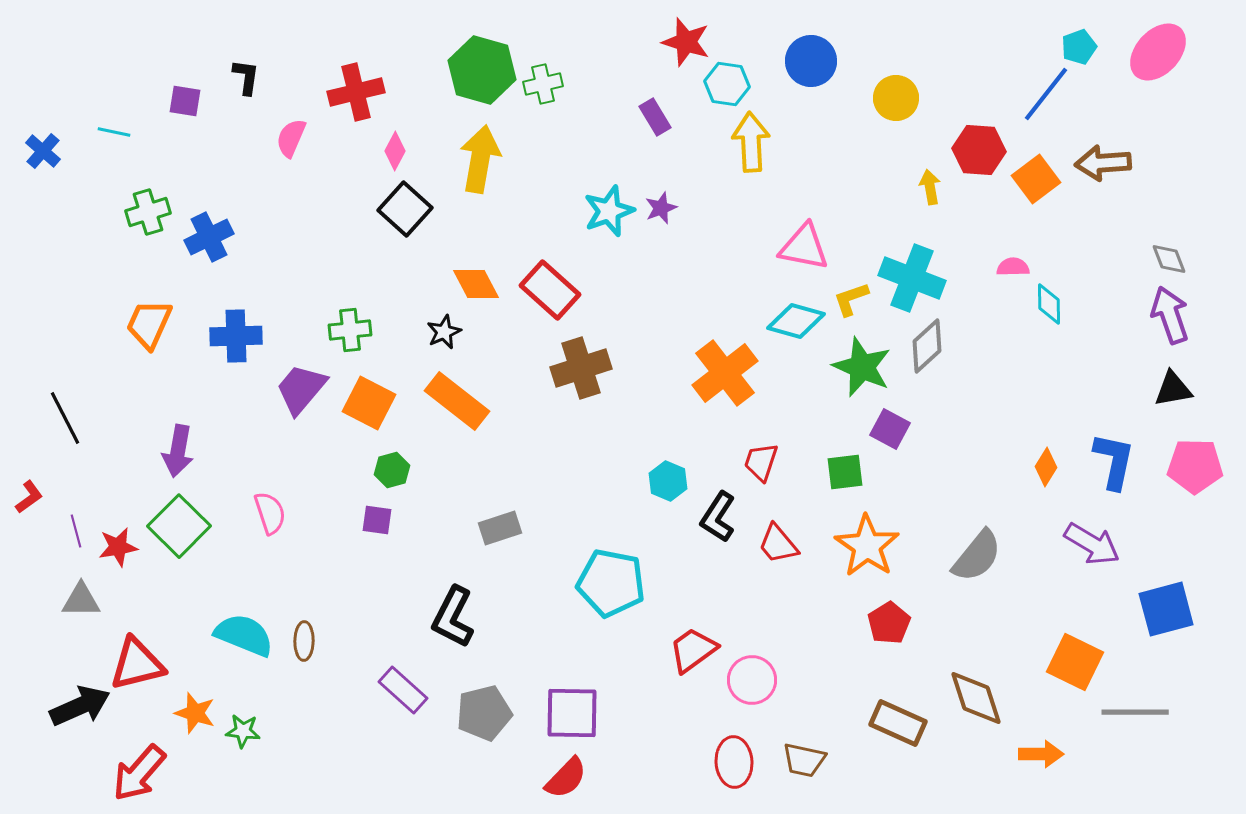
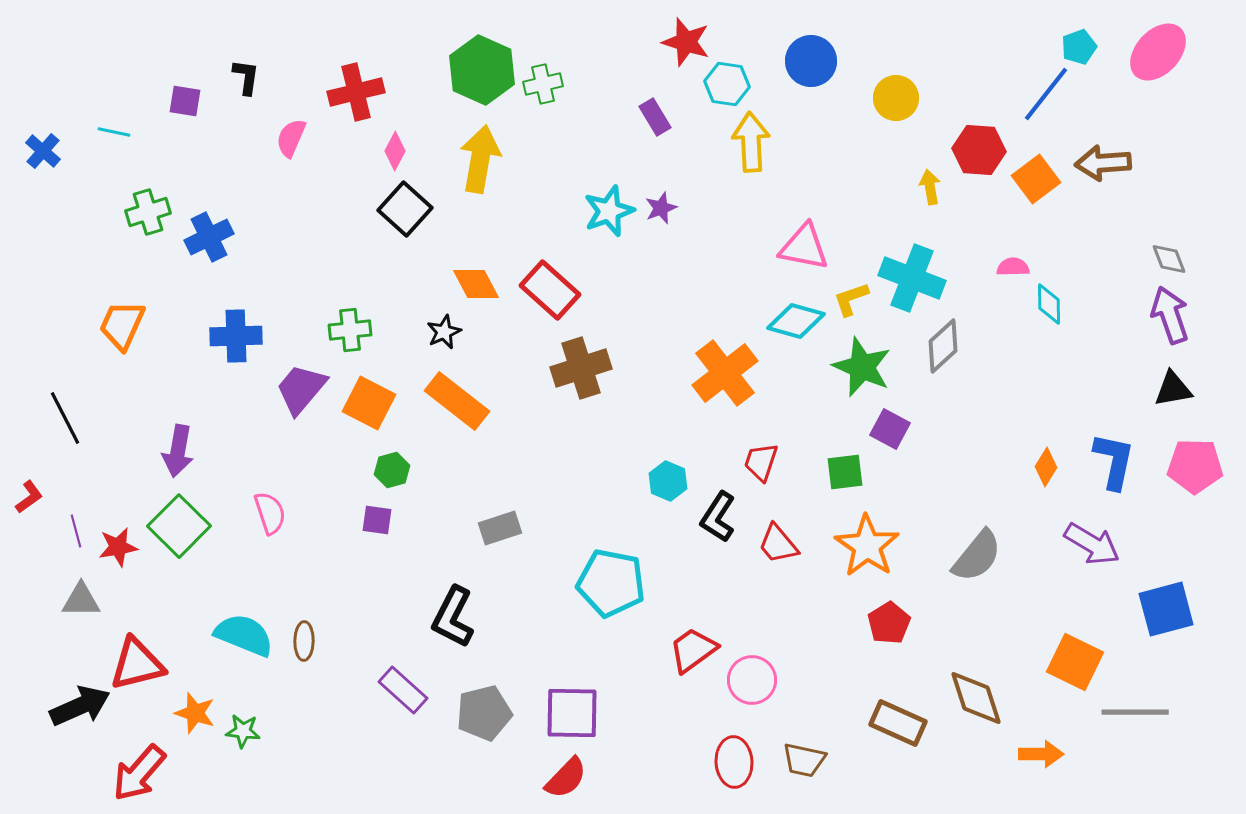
green hexagon at (482, 70): rotated 8 degrees clockwise
orange trapezoid at (149, 324): moved 27 px left, 1 px down
gray diamond at (927, 346): moved 16 px right
